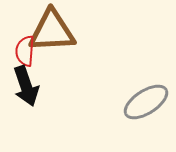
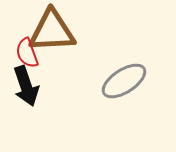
red semicircle: moved 2 px right, 2 px down; rotated 24 degrees counterclockwise
gray ellipse: moved 22 px left, 21 px up
